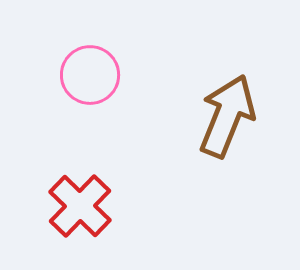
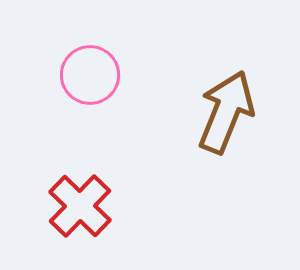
brown arrow: moved 1 px left, 4 px up
